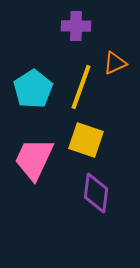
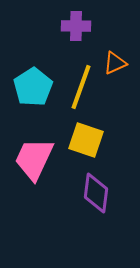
cyan pentagon: moved 2 px up
